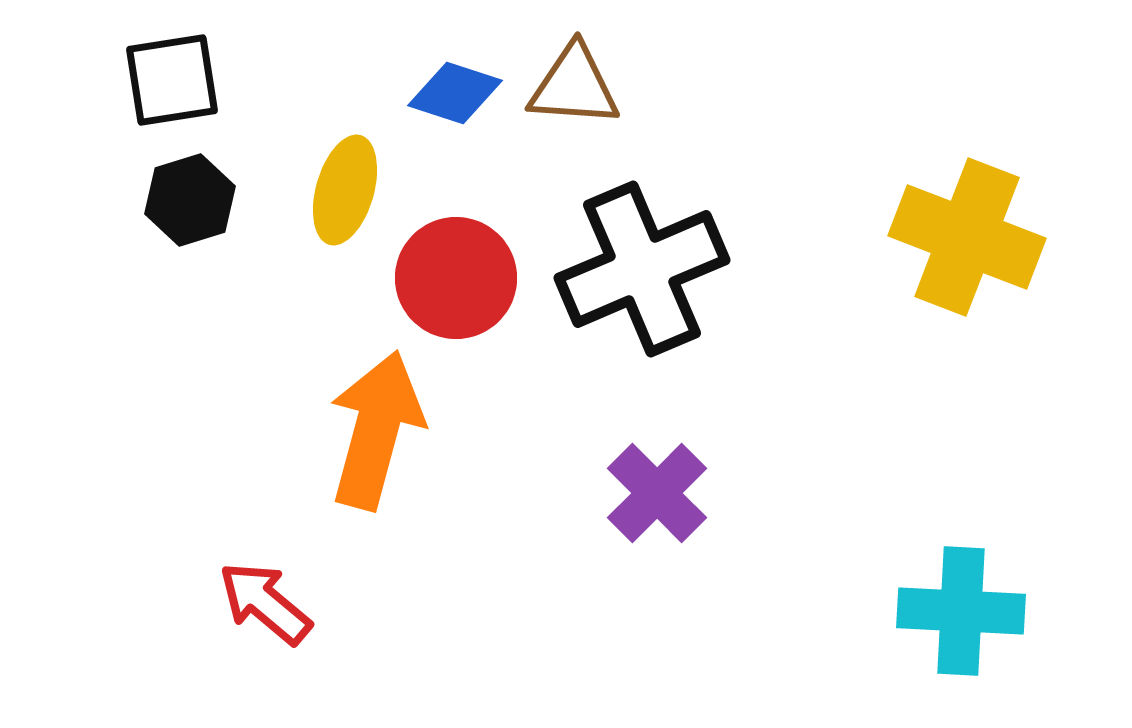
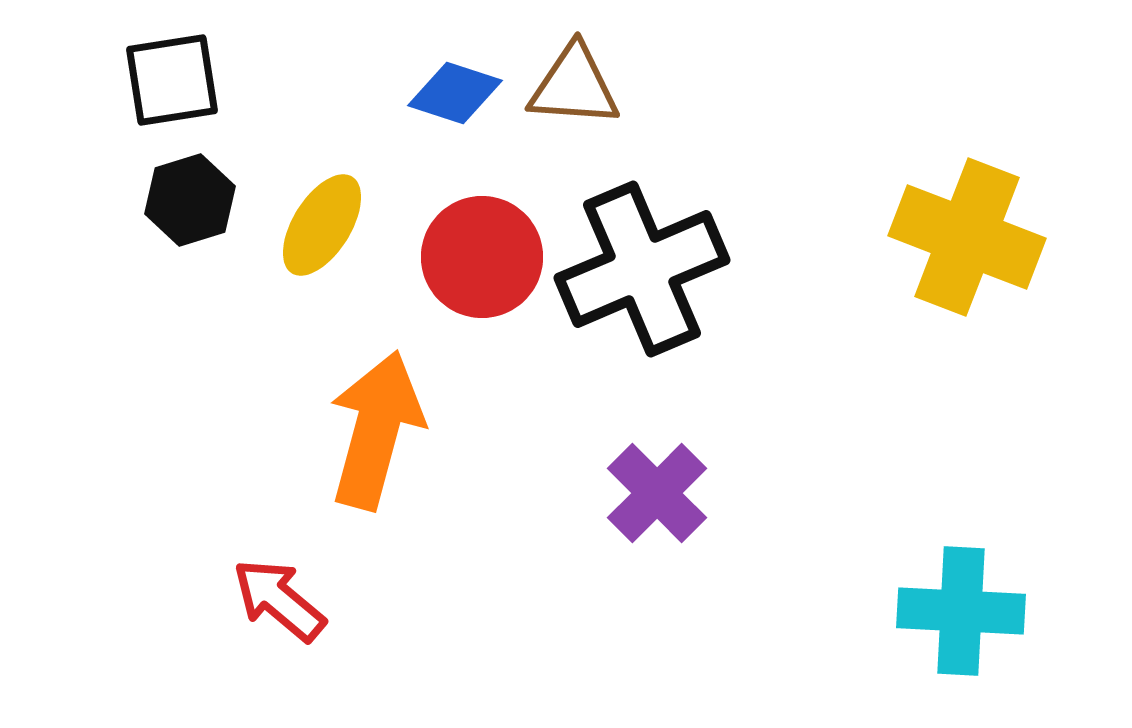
yellow ellipse: moved 23 px left, 35 px down; rotated 16 degrees clockwise
red circle: moved 26 px right, 21 px up
red arrow: moved 14 px right, 3 px up
